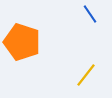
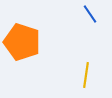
yellow line: rotated 30 degrees counterclockwise
